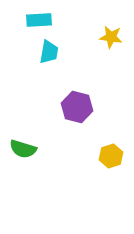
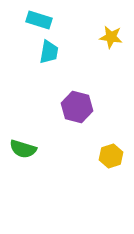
cyan rectangle: rotated 20 degrees clockwise
